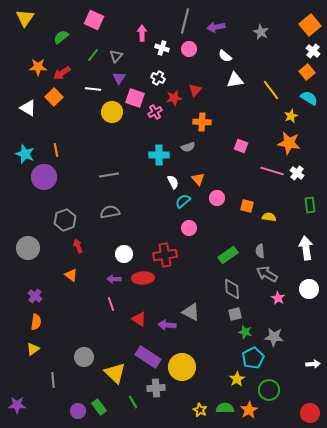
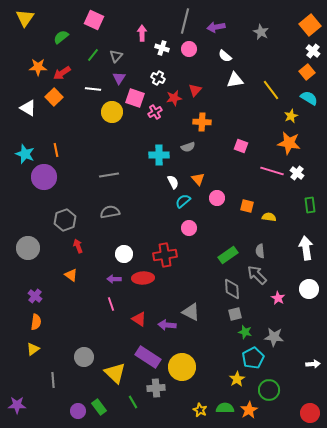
gray arrow at (267, 274): moved 10 px left, 1 px down; rotated 15 degrees clockwise
